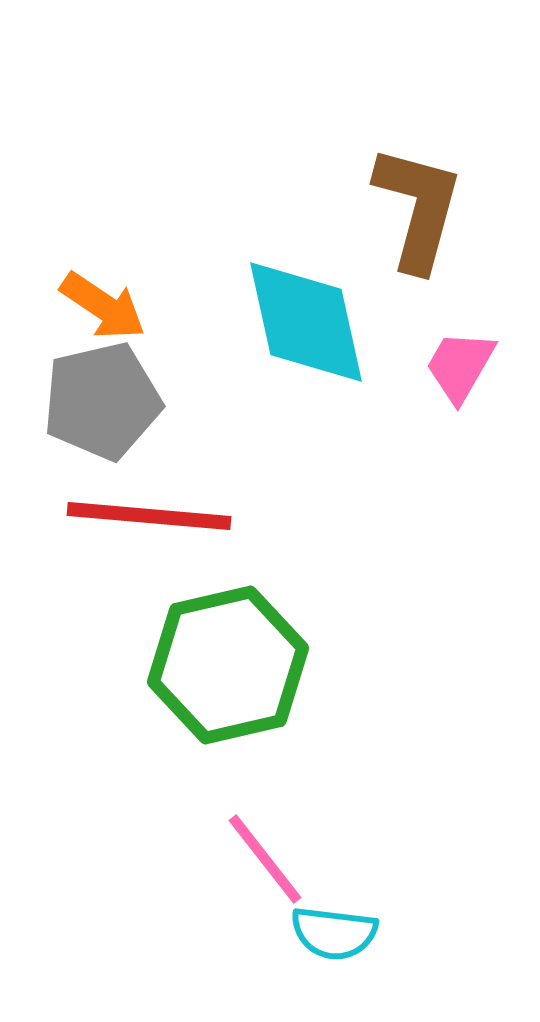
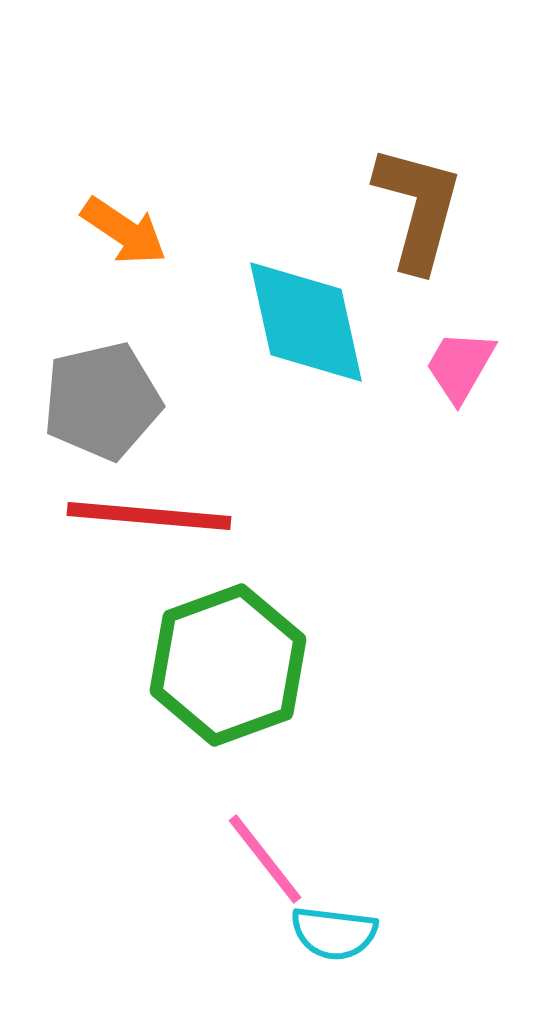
orange arrow: moved 21 px right, 75 px up
green hexagon: rotated 7 degrees counterclockwise
